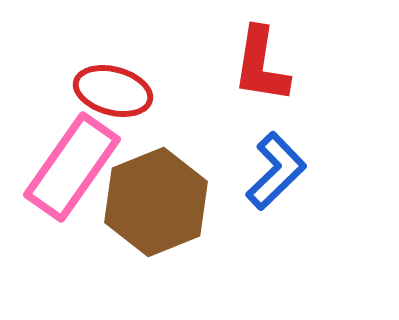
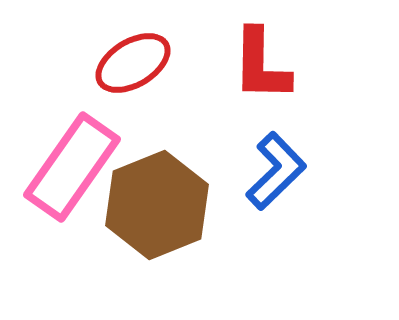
red L-shape: rotated 8 degrees counterclockwise
red ellipse: moved 20 px right, 28 px up; rotated 46 degrees counterclockwise
brown hexagon: moved 1 px right, 3 px down
